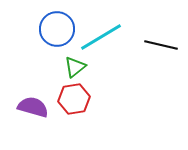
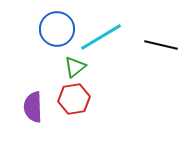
purple semicircle: rotated 108 degrees counterclockwise
